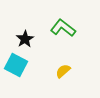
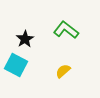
green L-shape: moved 3 px right, 2 px down
